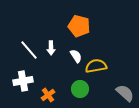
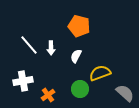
white line: moved 5 px up
white semicircle: rotated 120 degrees counterclockwise
yellow semicircle: moved 4 px right, 7 px down; rotated 10 degrees counterclockwise
